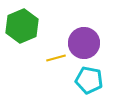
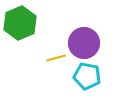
green hexagon: moved 2 px left, 3 px up
cyan pentagon: moved 2 px left, 4 px up
